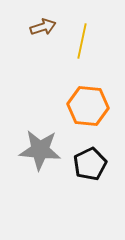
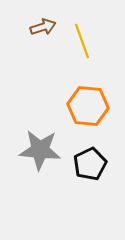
yellow line: rotated 32 degrees counterclockwise
